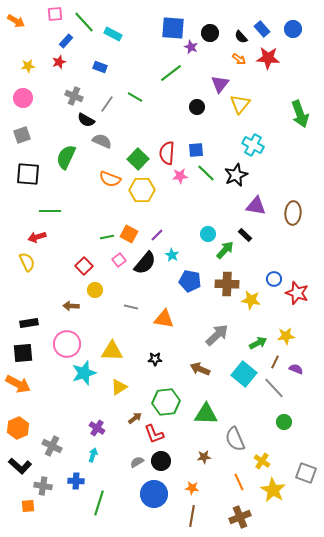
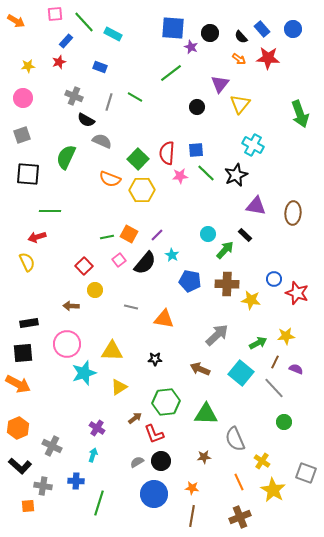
gray line at (107, 104): moved 2 px right, 2 px up; rotated 18 degrees counterclockwise
cyan square at (244, 374): moved 3 px left, 1 px up
